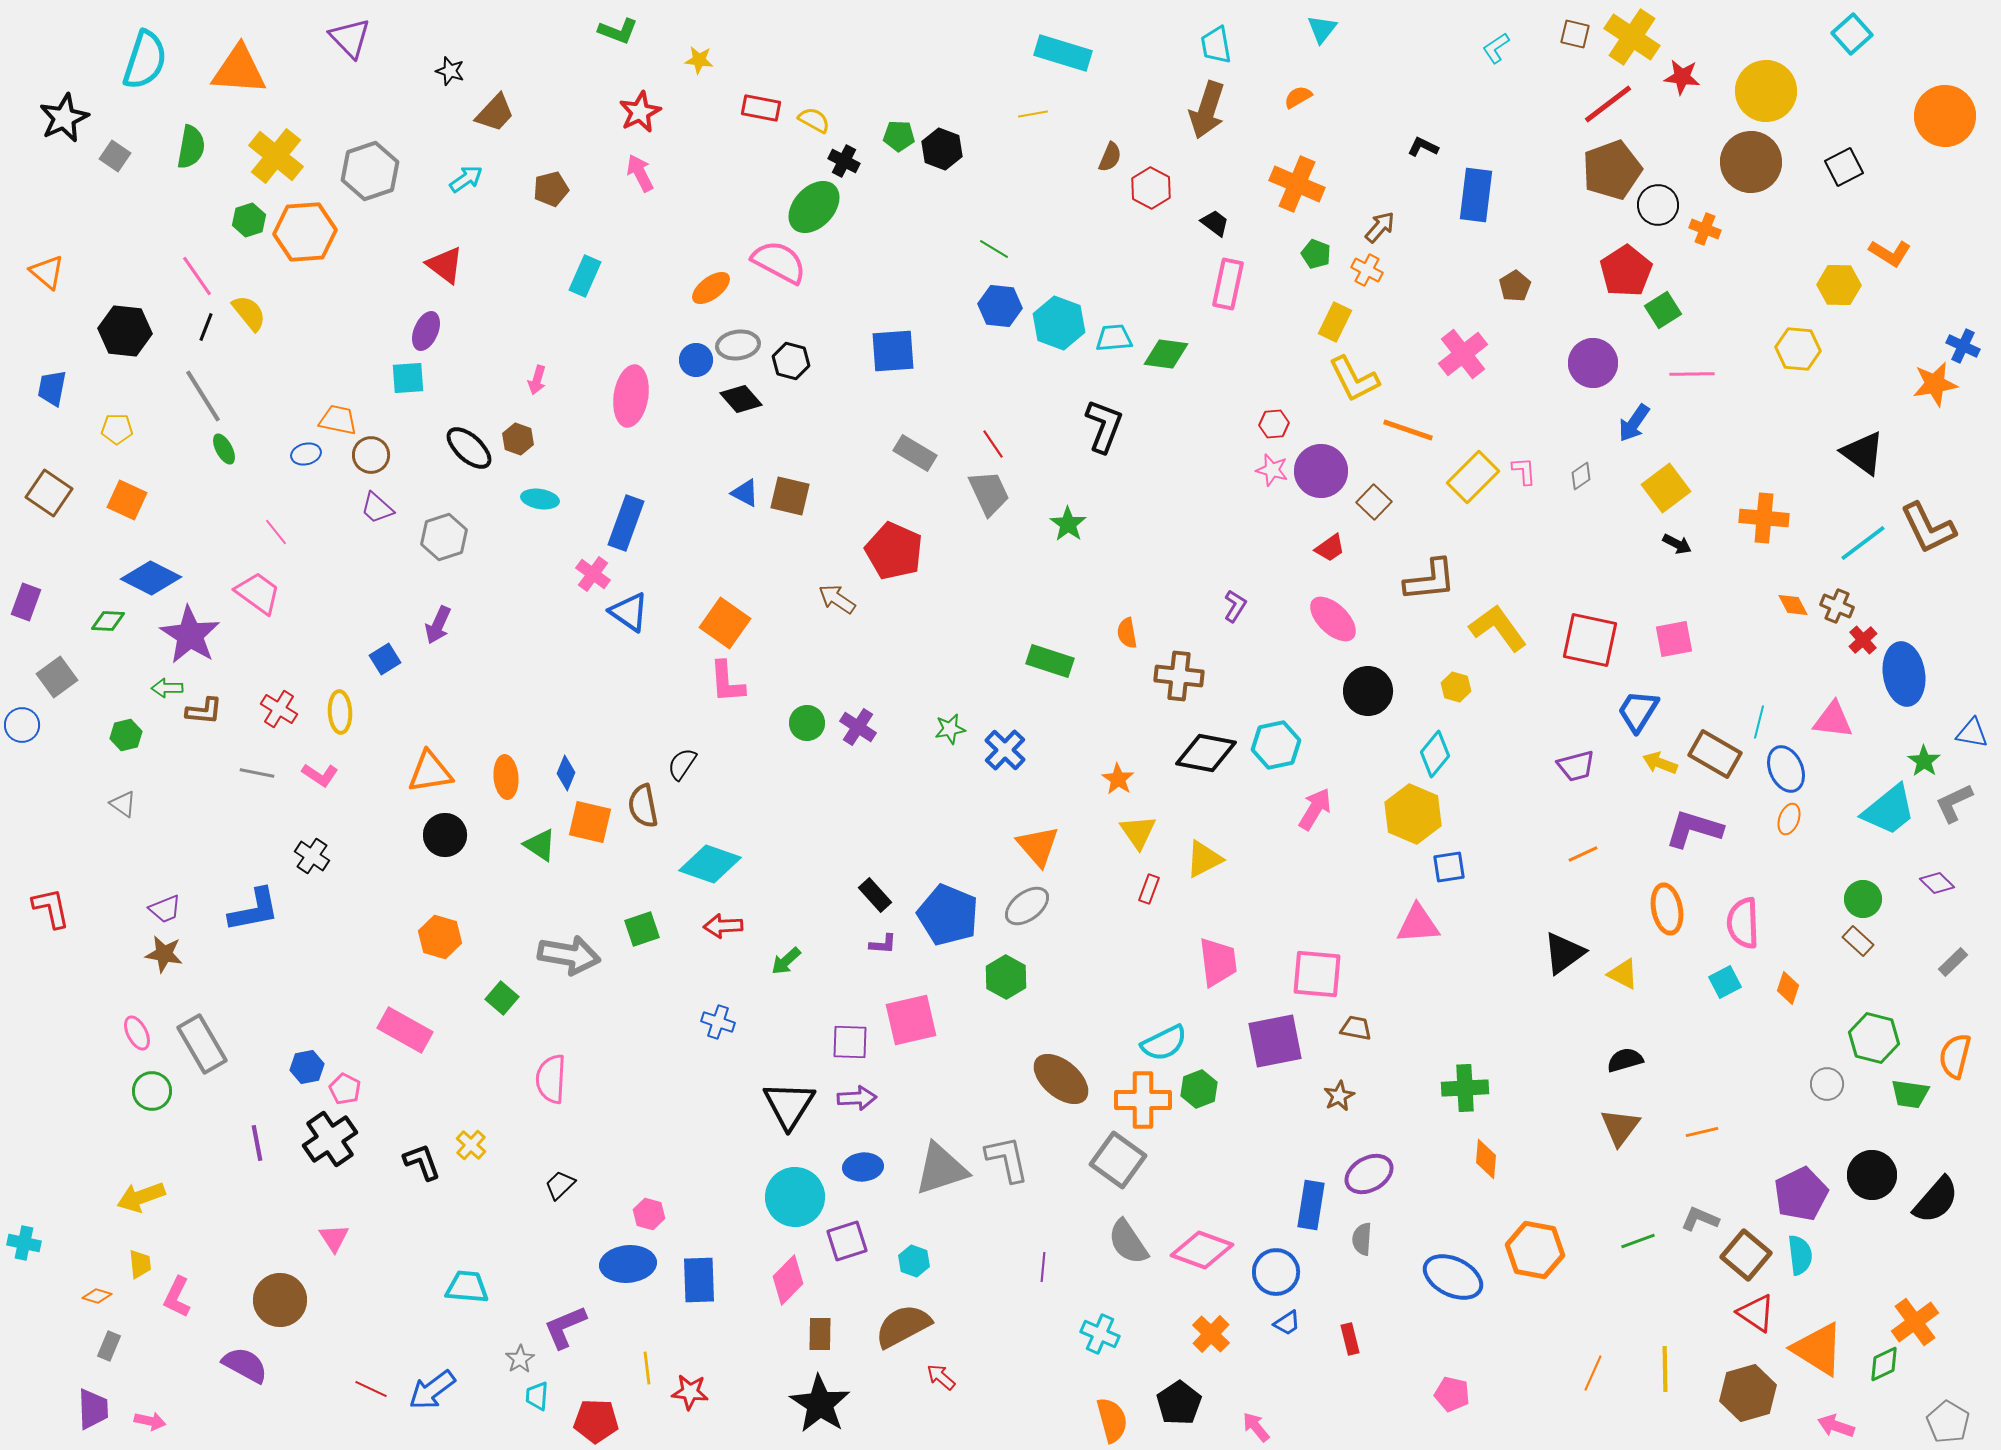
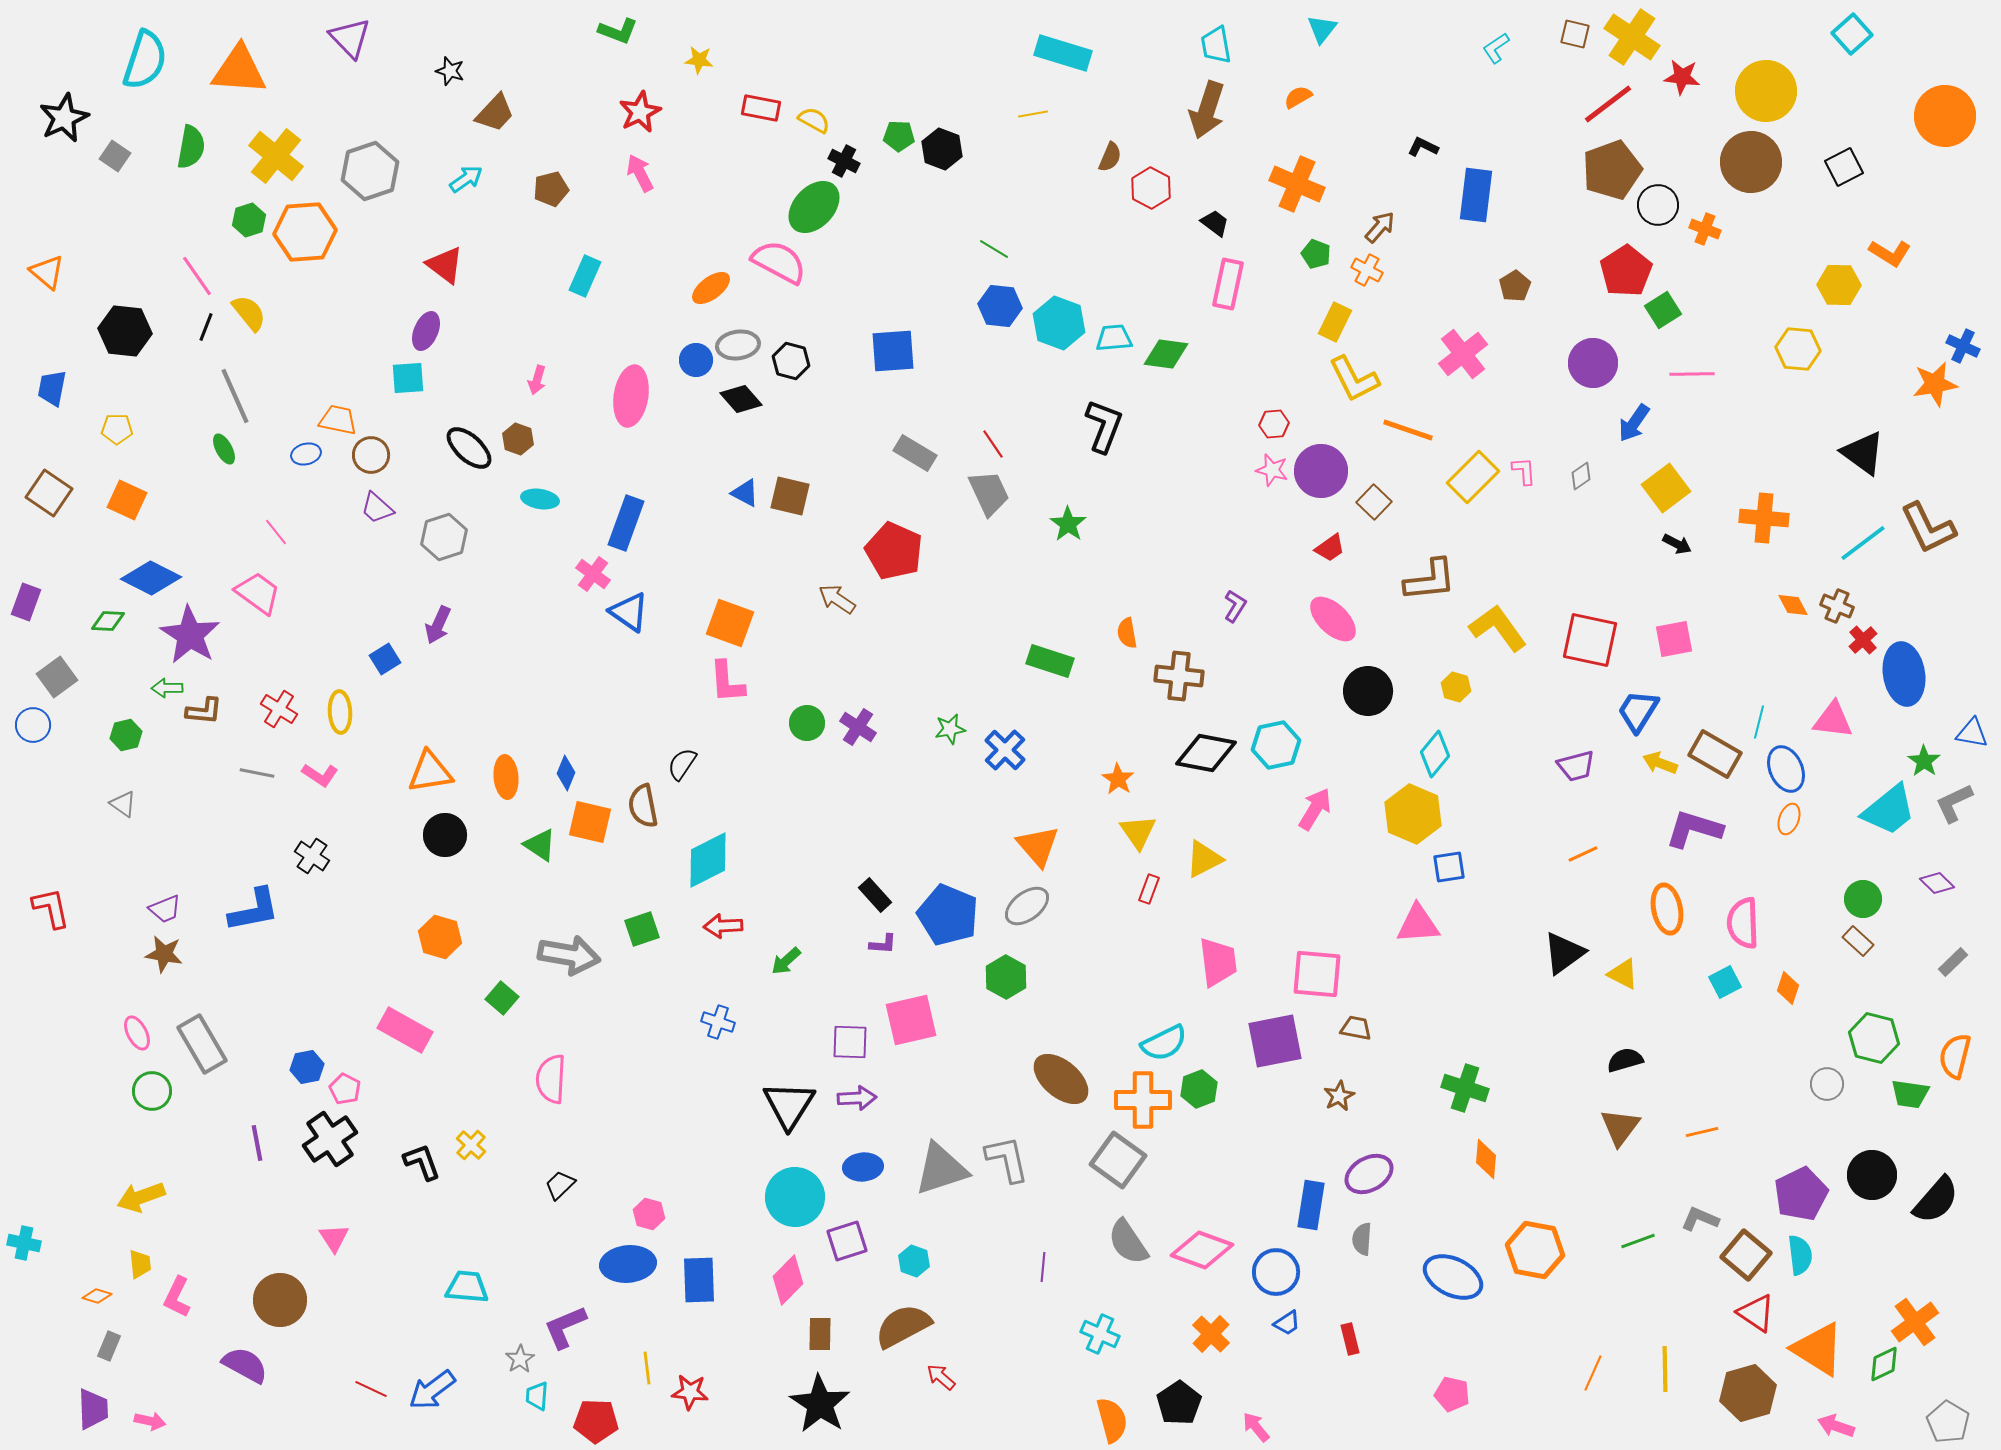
gray line at (203, 396): moved 32 px right; rotated 8 degrees clockwise
orange square at (725, 623): moved 5 px right; rotated 15 degrees counterclockwise
blue circle at (22, 725): moved 11 px right
cyan diamond at (710, 864): moved 2 px left, 4 px up; rotated 46 degrees counterclockwise
green cross at (1465, 1088): rotated 21 degrees clockwise
